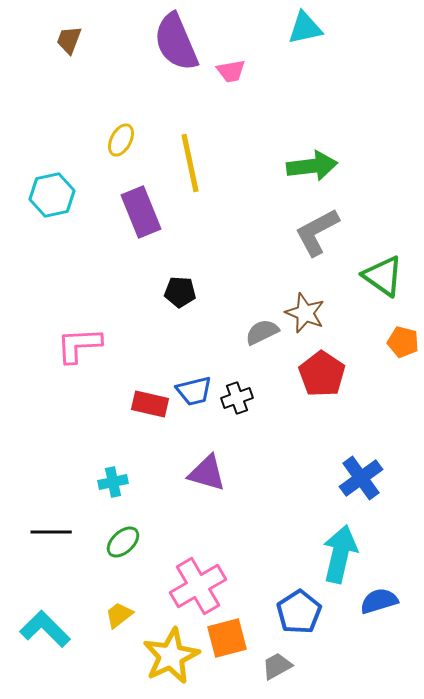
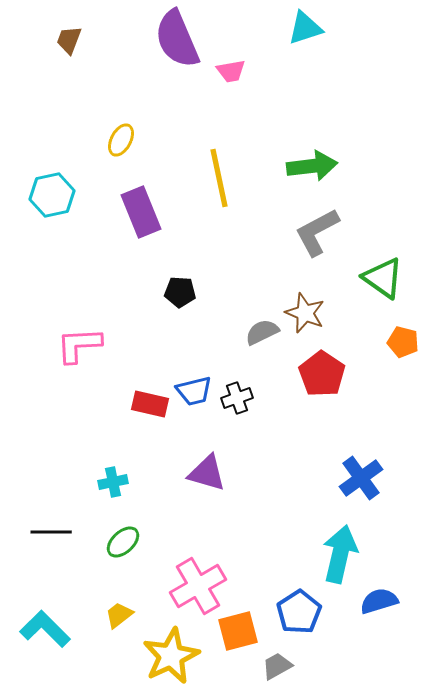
cyan triangle: rotated 6 degrees counterclockwise
purple semicircle: moved 1 px right, 3 px up
yellow line: moved 29 px right, 15 px down
green triangle: moved 2 px down
orange square: moved 11 px right, 7 px up
